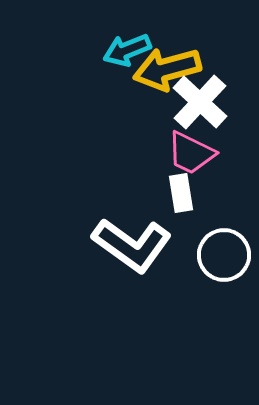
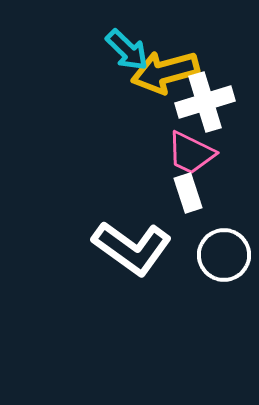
cyan arrow: rotated 114 degrees counterclockwise
yellow arrow: moved 2 px left, 3 px down
white cross: moved 5 px right; rotated 30 degrees clockwise
white rectangle: moved 7 px right; rotated 9 degrees counterclockwise
white L-shape: moved 3 px down
